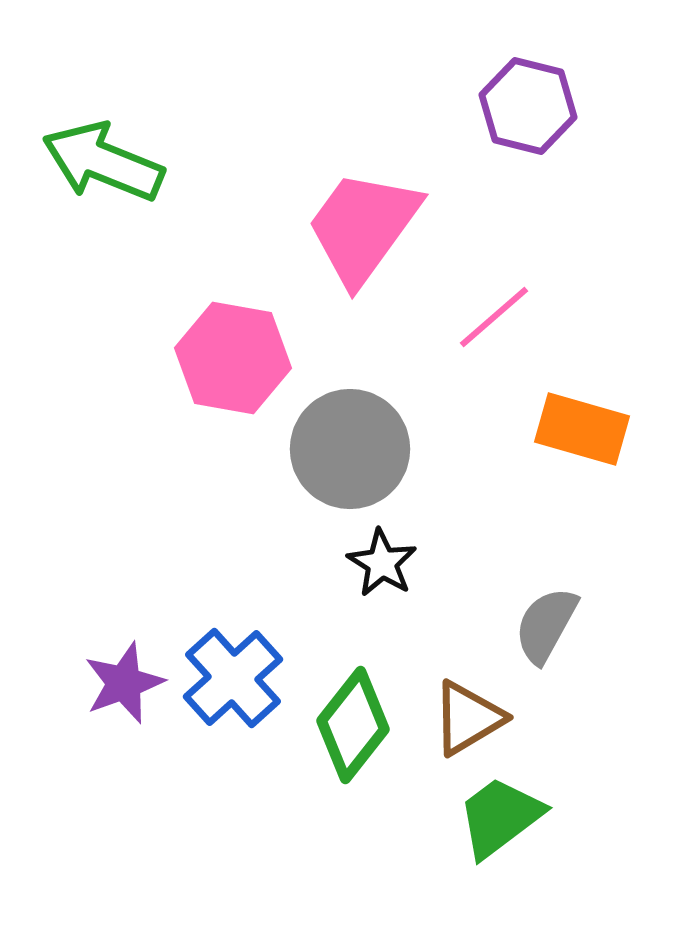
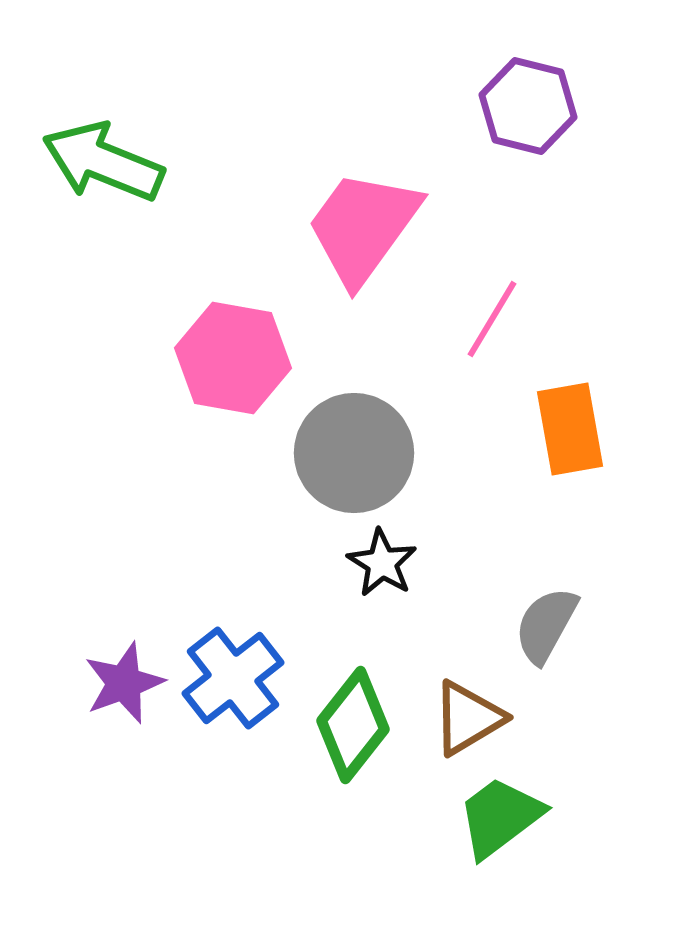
pink line: moved 2 px left, 2 px down; rotated 18 degrees counterclockwise
orange rectangle: moved 12 px left; rotated 64 degrees clockwise
gray circle: moved 4 px right, 4 px down
blue cross: rotated 4 degrees clockwise
